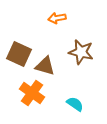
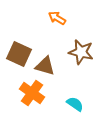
orange arrow: rotated 42 degrees clockwise
